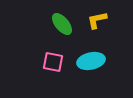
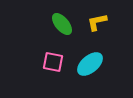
yellow L-shape: moved 2 px down
cyan ellipse: moved 1 px left, 3 px down; rotated 28 degrees counterclockwise
